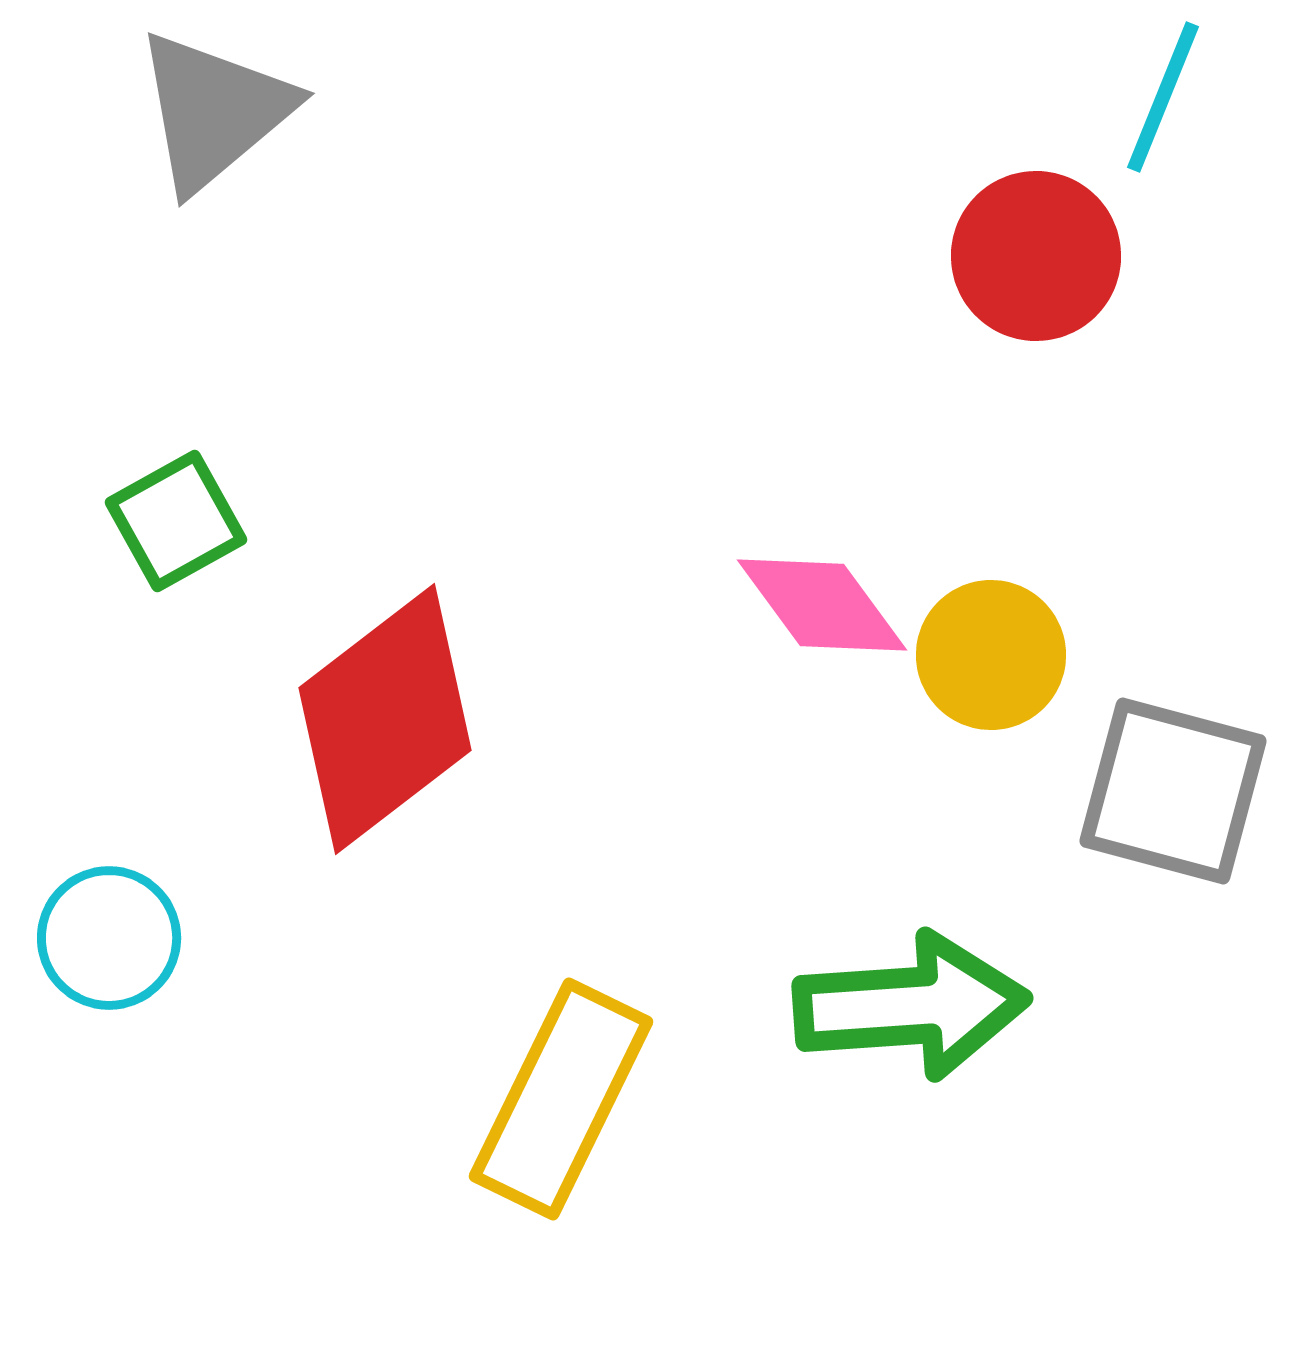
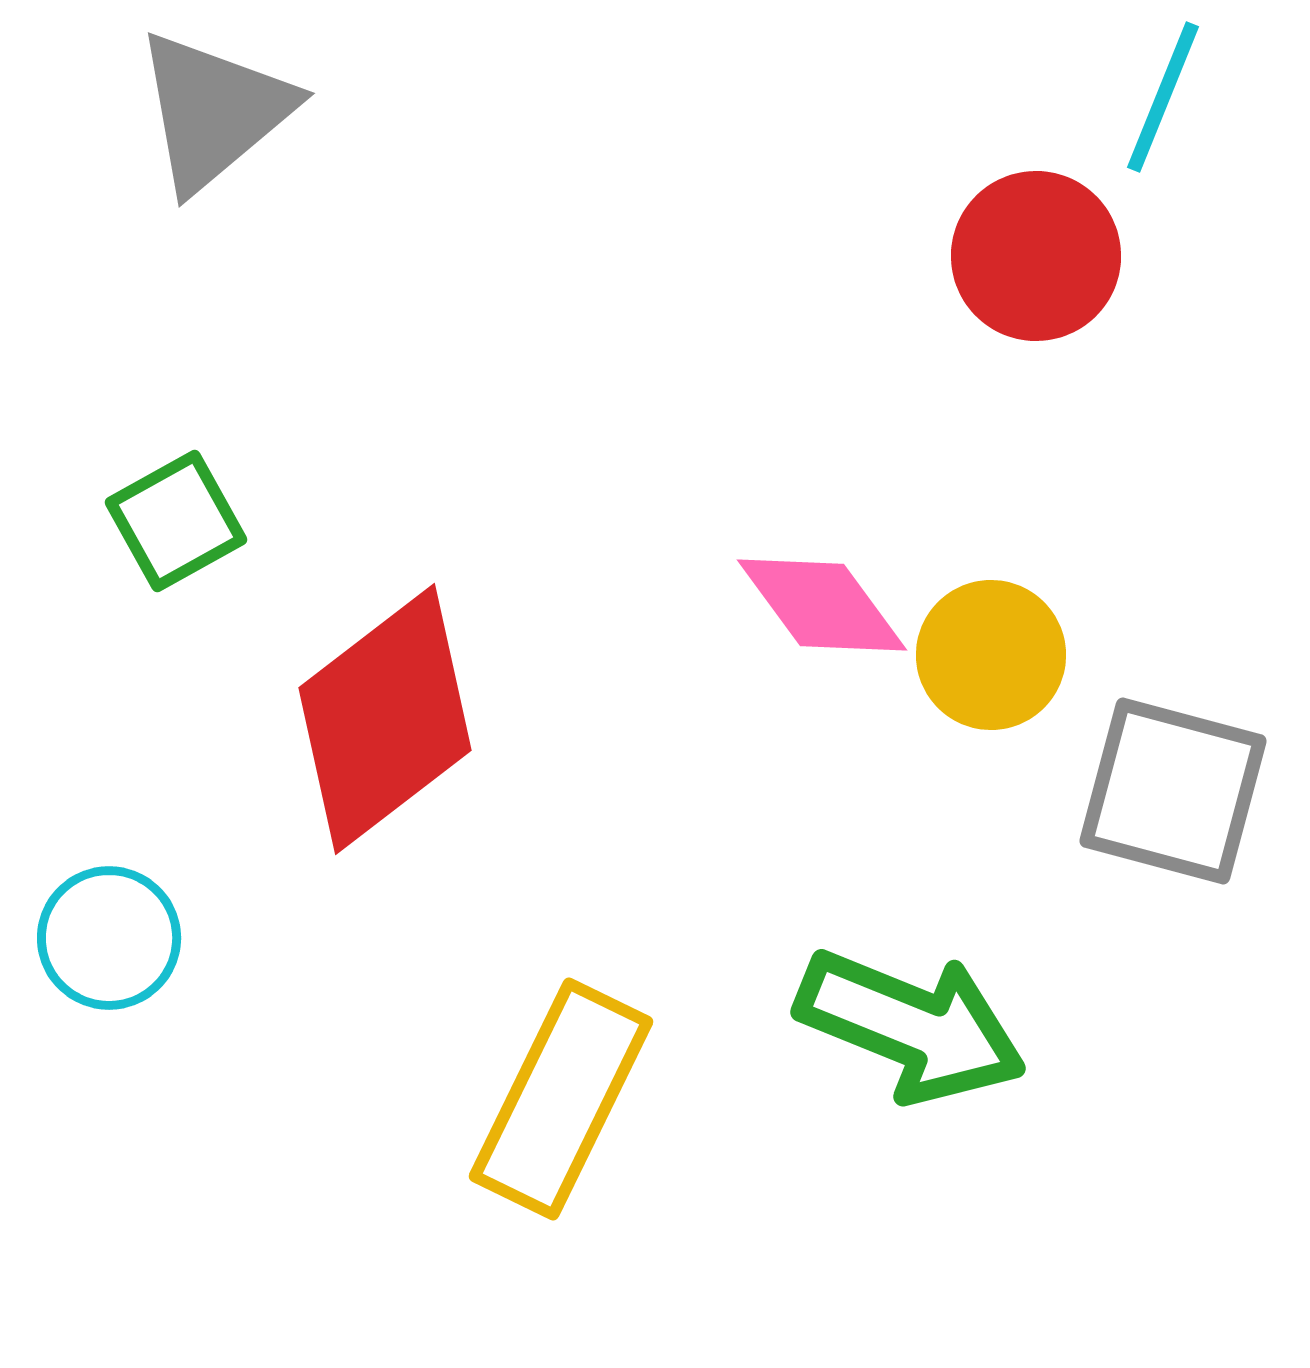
green arrow: moved 20 px down; rotated 26 degrees clockwise
